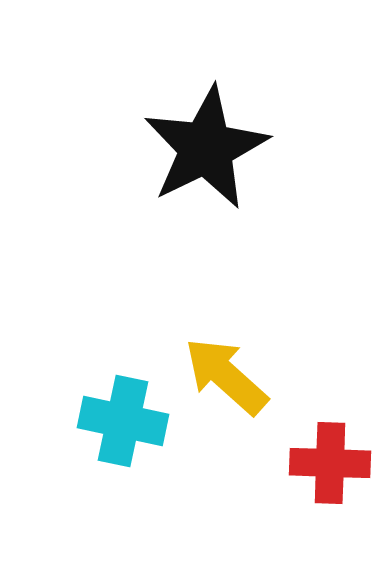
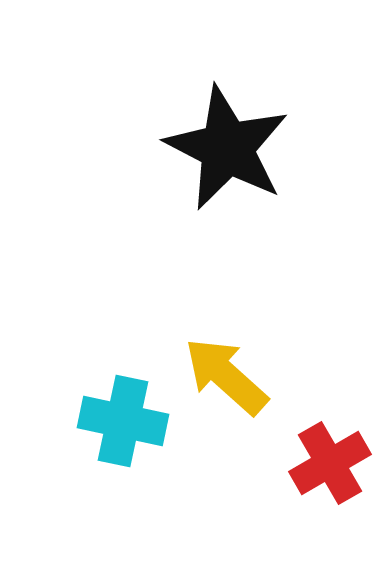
black star: moved 21 px right; rotated 19 degrees counterclockwise
red cross: rotated 32 degrees counterclockwise
